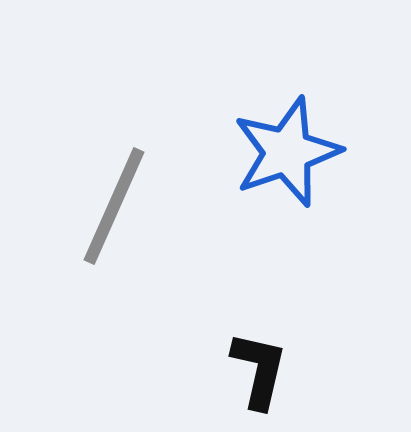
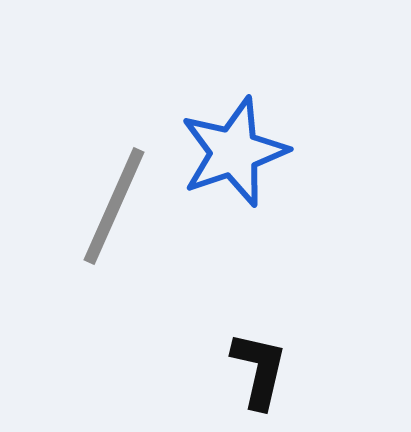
blue star: moved 53 px left
